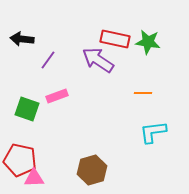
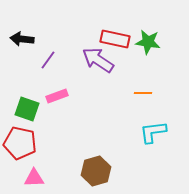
red pentagon: moved 17 px up
brown hexagon: moved 4 px right, 1 px down
